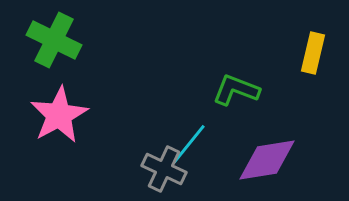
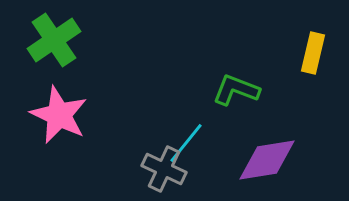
green cross: rotated 30 degrees clockwise
pink star: rotated 18 degrees counterclockwise
cyan line: moved 3 px left, 1 px up
